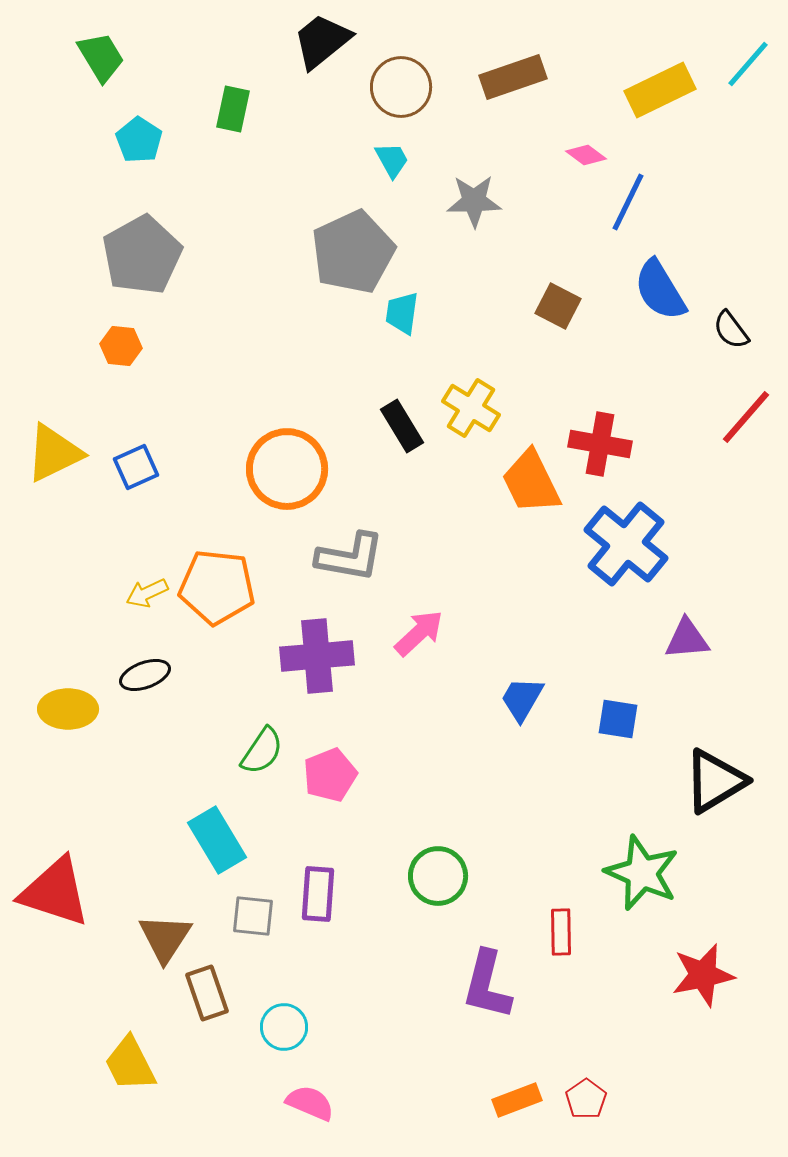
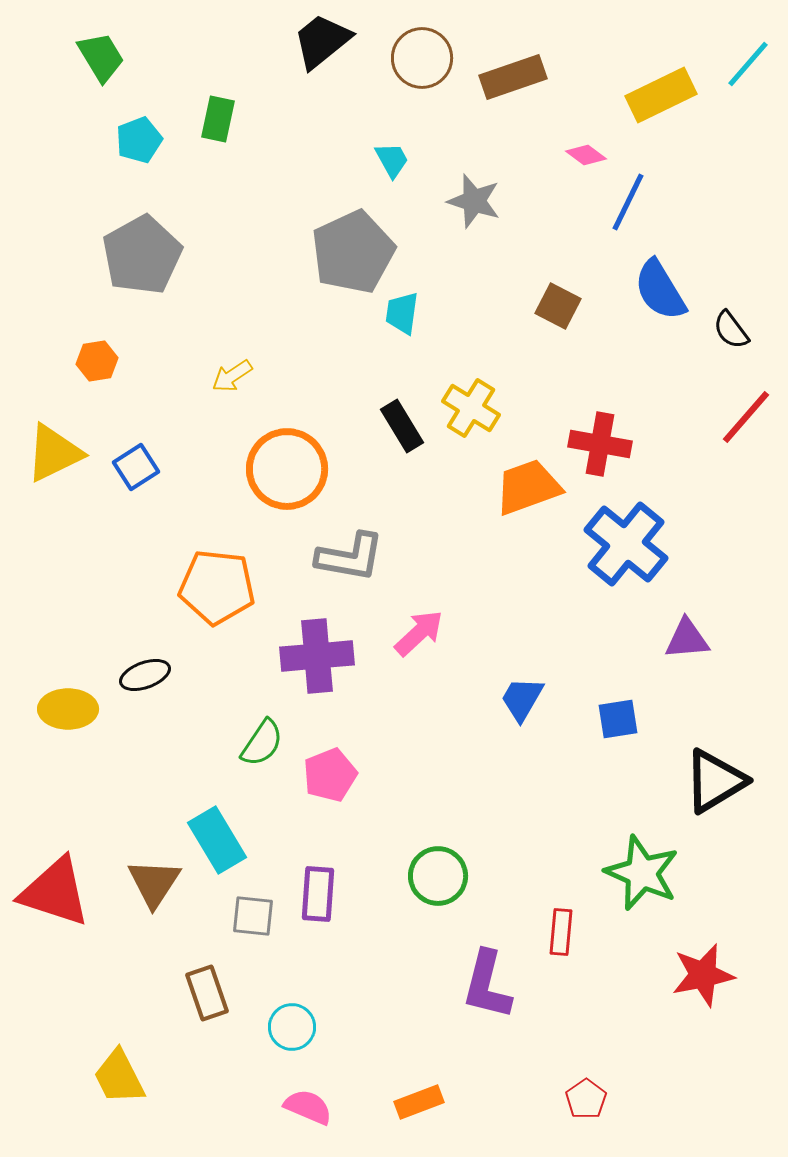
brown circle at (401, 87): moved 21 px right, 29 px up
yellow rectangle at (660, 90): moved 1 px right, 5 px down
green rectangle at (233, 109): moved 15 px left, 10 px down
cyan pentagon at (139, 140): rotated 18 degrees clockwise
gray star at (474, 201): rotated 18 degrees clockwise
orange hexagon at (121, 346): moved 24 px left, 15 px down; rotated 15 degrees counterclockwise
blue square at (136, 467): rotated 9 degrees counterclockwise
orange trapezoid at (531, 482): moved 3 px left, 5 px down; rotated 96 degrees clockwise
yellow arrow at (147, 593): moved 85 px right, 217 px up; rotated 9 degrees counterclockwise
blue square at (618, 719): rotated 18 degrees counterclockwise
green semicircle at (262, 751): moved 8 px up
red rectangle at (561, 932): rotated 6 degrees clockwise
brown triangle at (165, 938): moved 11 px left, 55 px up
cyan circle at (284, 1027): moved 8 px right
yellow trapezoid at (130, 1064): moved 11 px left, 13 px down
orange rectangle at (517, 1100): moved 98 px left, 2 px down
pink semicircle at (310, 1103): moved 2 px left, 4 px down
